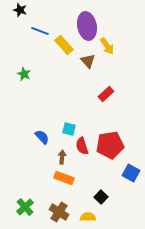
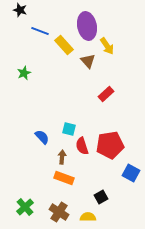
green star: moved 1 px up; rotated 24 degrees clockwise
black square: rotated 16 degrees clockwise
